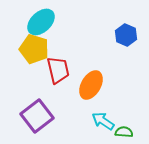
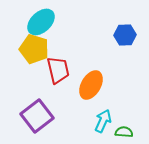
blue hexagon: moved 1 px left; rotated 25 degrees counterclockwise
cyan arrow: rotated 80 degrees clockwise
